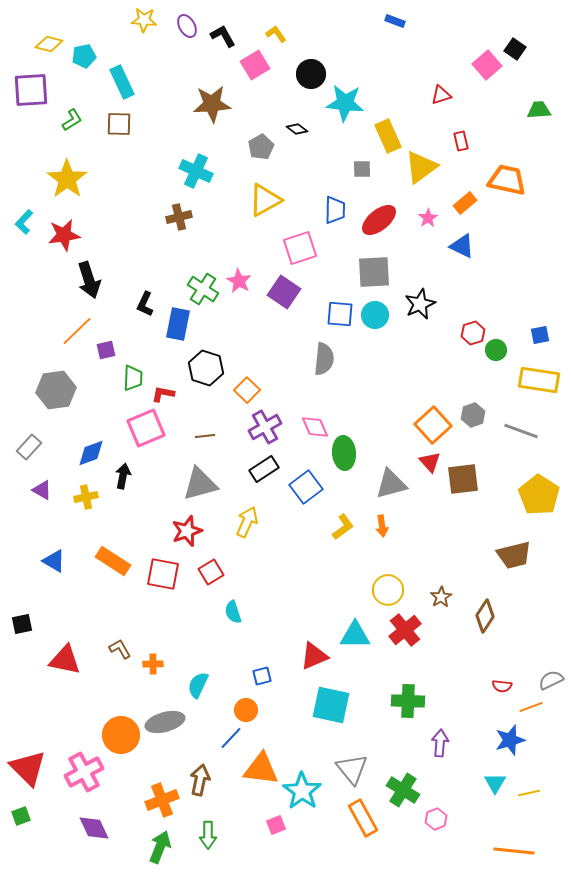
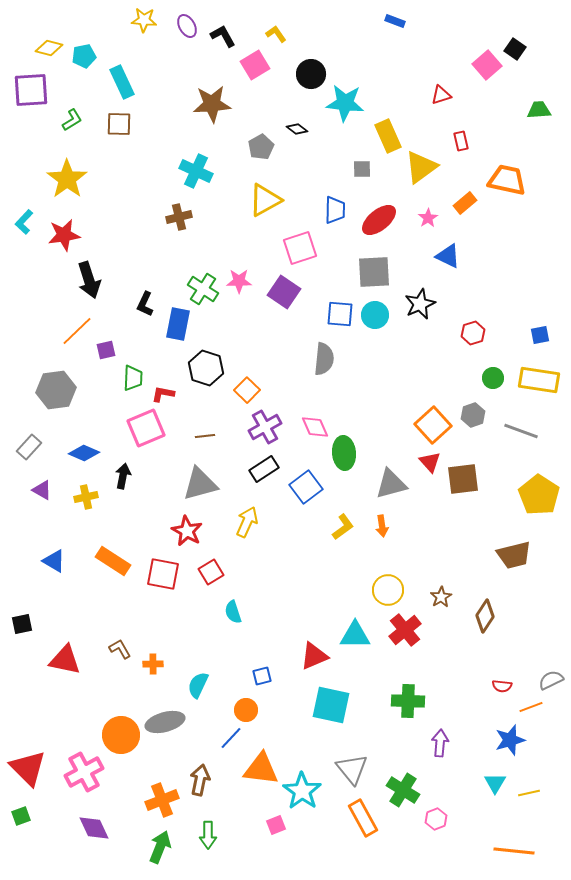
yellow diamond at (49, 44): moved 4 px down
blue triangle at (462, 246): moved 14 px left, 10 px down
pink star at (239, 281): rotated 30 degrees counterclockwise
green circle at (496, 350): moved 3 px left, 28 px down
blue diamond at (91, 453): moved 7 px left; rotated 44 degrees clockwise
red star at (187, 531): rotated 24 degrees counterclockwise
